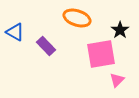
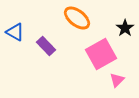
orange ellipse: rotated 20 degrees clockwise
black star: moved 5 px right, 2 px up
pink square: rotated 20 degrees counterclockwise
